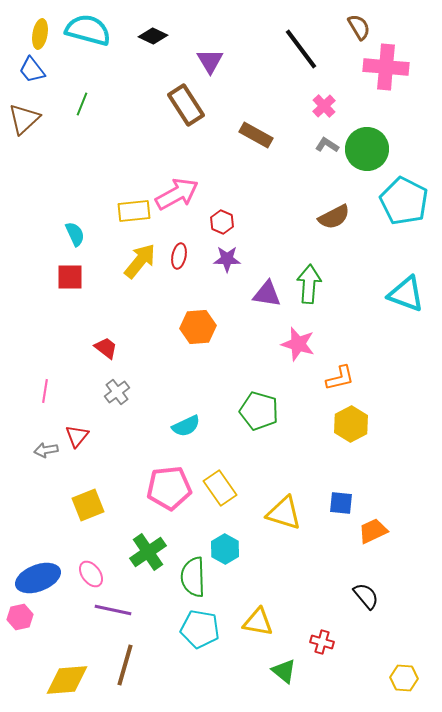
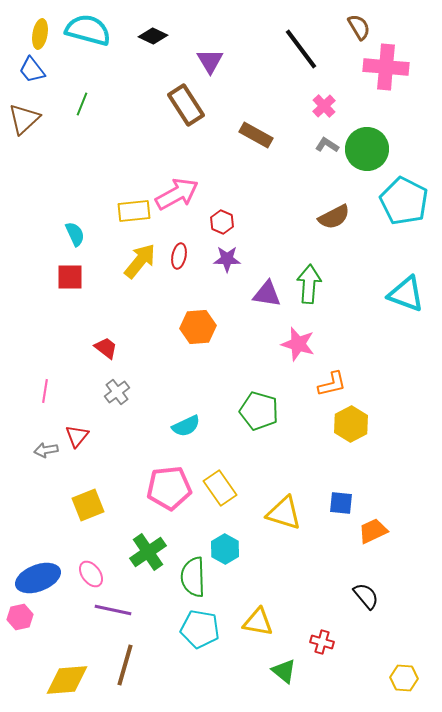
orange L-shape at (340, 378): moved 8 px left, 6 px down
